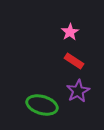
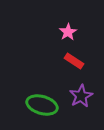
pink star: moved 2 px left
purple star: moved 3 px right, 5 px down
